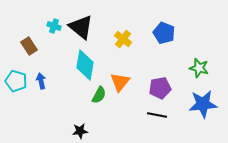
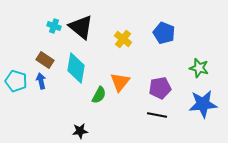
brown rectangle: moved 16 px right, 14 px down; rotated 24 degrees counterclockwise
cyan diamond: moved 9 px left, 3 px down
